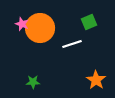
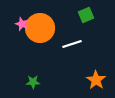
green square: moved 3 px left, 7 px up
